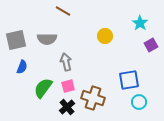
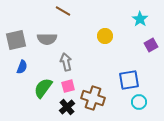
cyan star: moved 4 px up
